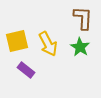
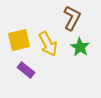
brown L-shape: moved 11 px left; rotated 25 degrees clockwise
yellow square: moved 2 px right, 1 px up
